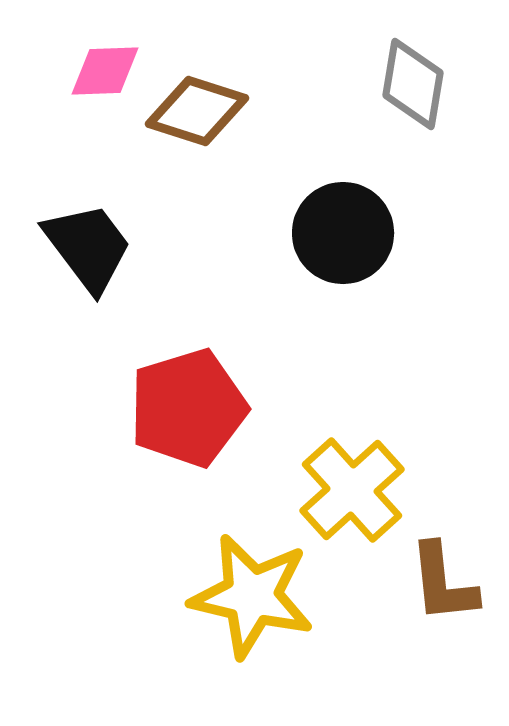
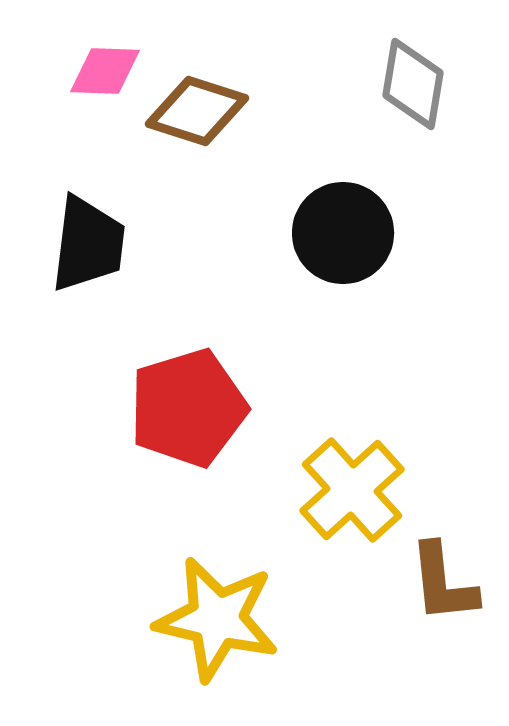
pink diamond: rotated 4 degrees clockwise
black trapezoid: moved 3 px up; rotated 44 degrees clockwise
yellow star: moved 35 px left, 23 px down
